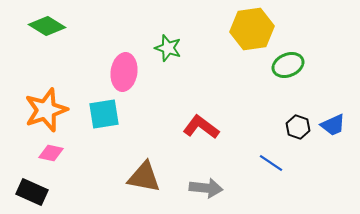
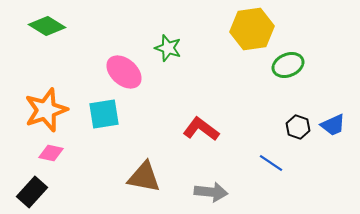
pink ellipse: rotated 57 degrees counterclockwise
red L-shape: moved 2 px down
gray arrow: moved 5 px right, 4 px down
black rectangle: rotated 72 degrees counterclockwise
